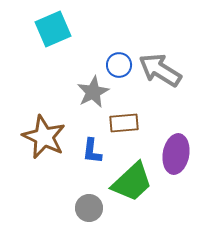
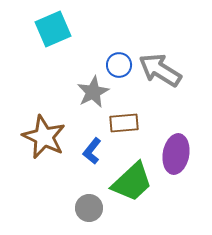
blue L-shape: rotated 32 degrees clockwise
